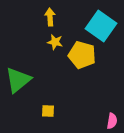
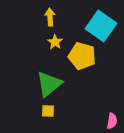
yellow star: rotated 21 degrees clockwise
yellow pentagon: moved 1 px down
green triangle: moved 31 px right, 4 px down
